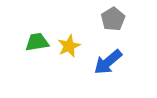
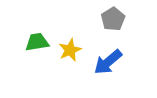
yellow star: moved 1 px right, 4 px down
